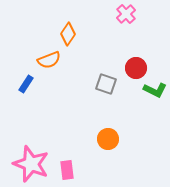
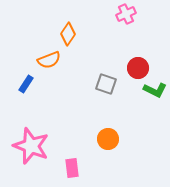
pink cross: rotated 18 degrees clockwise
red circle: moved 2 px right
pink star: moved 18 px up
pink rectangle: moved 5 px right, 2 px up
